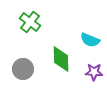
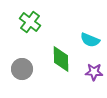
gray circle: moved 1 px left
